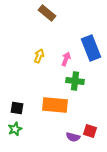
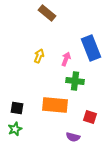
red square: moved 14 px up
